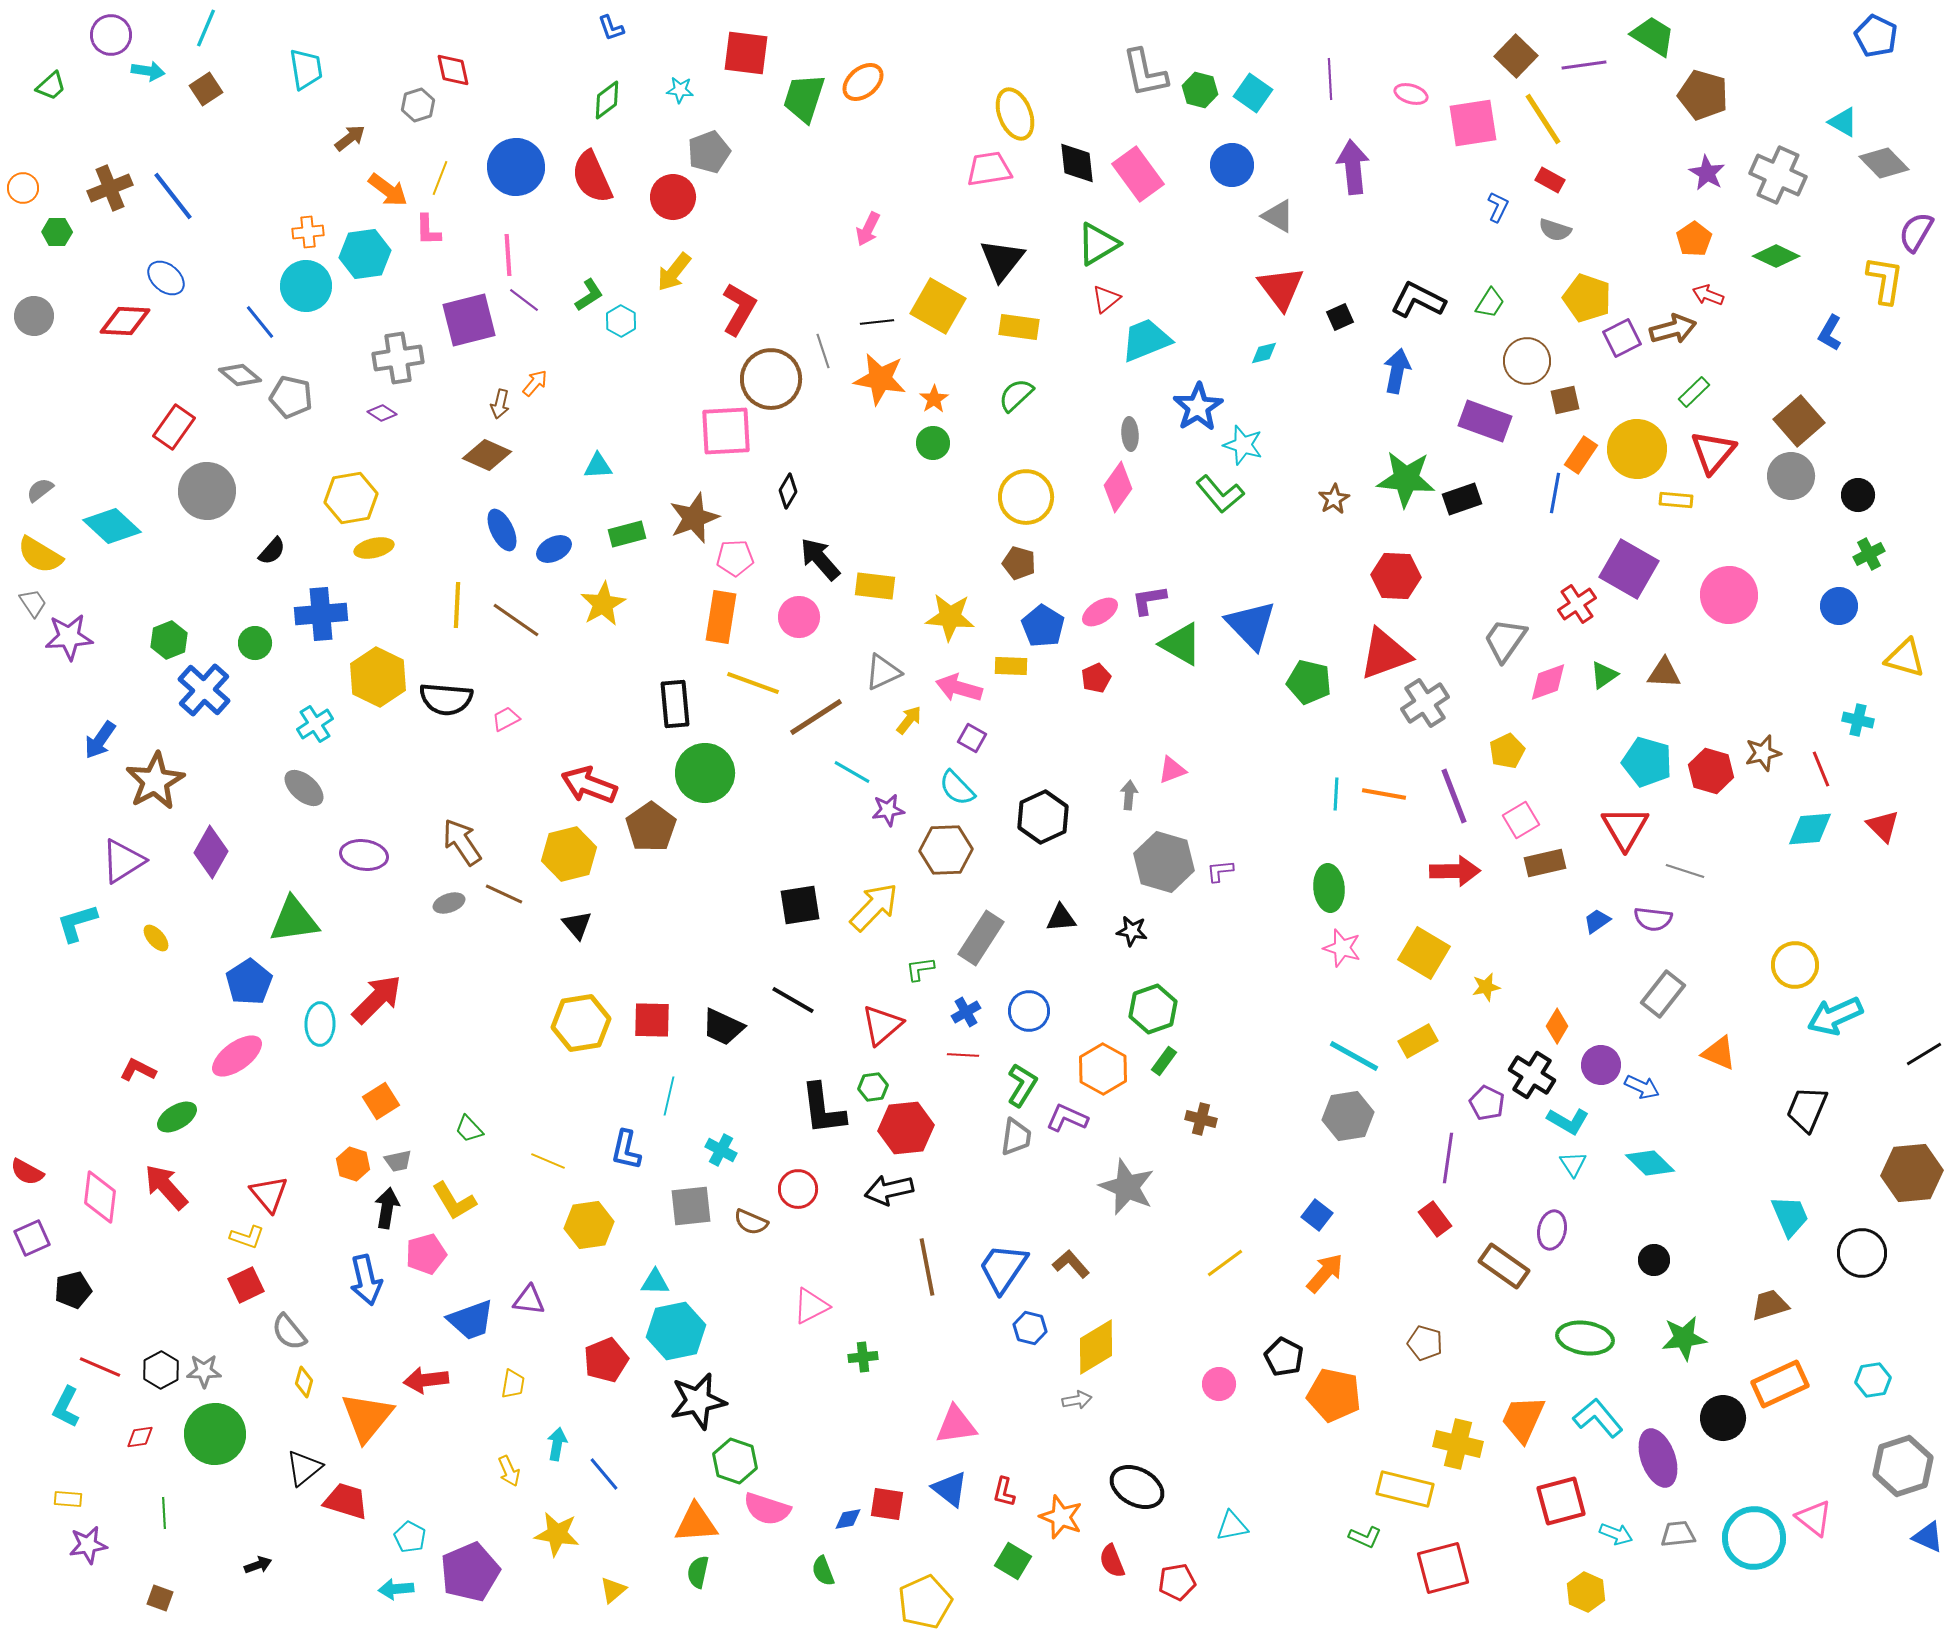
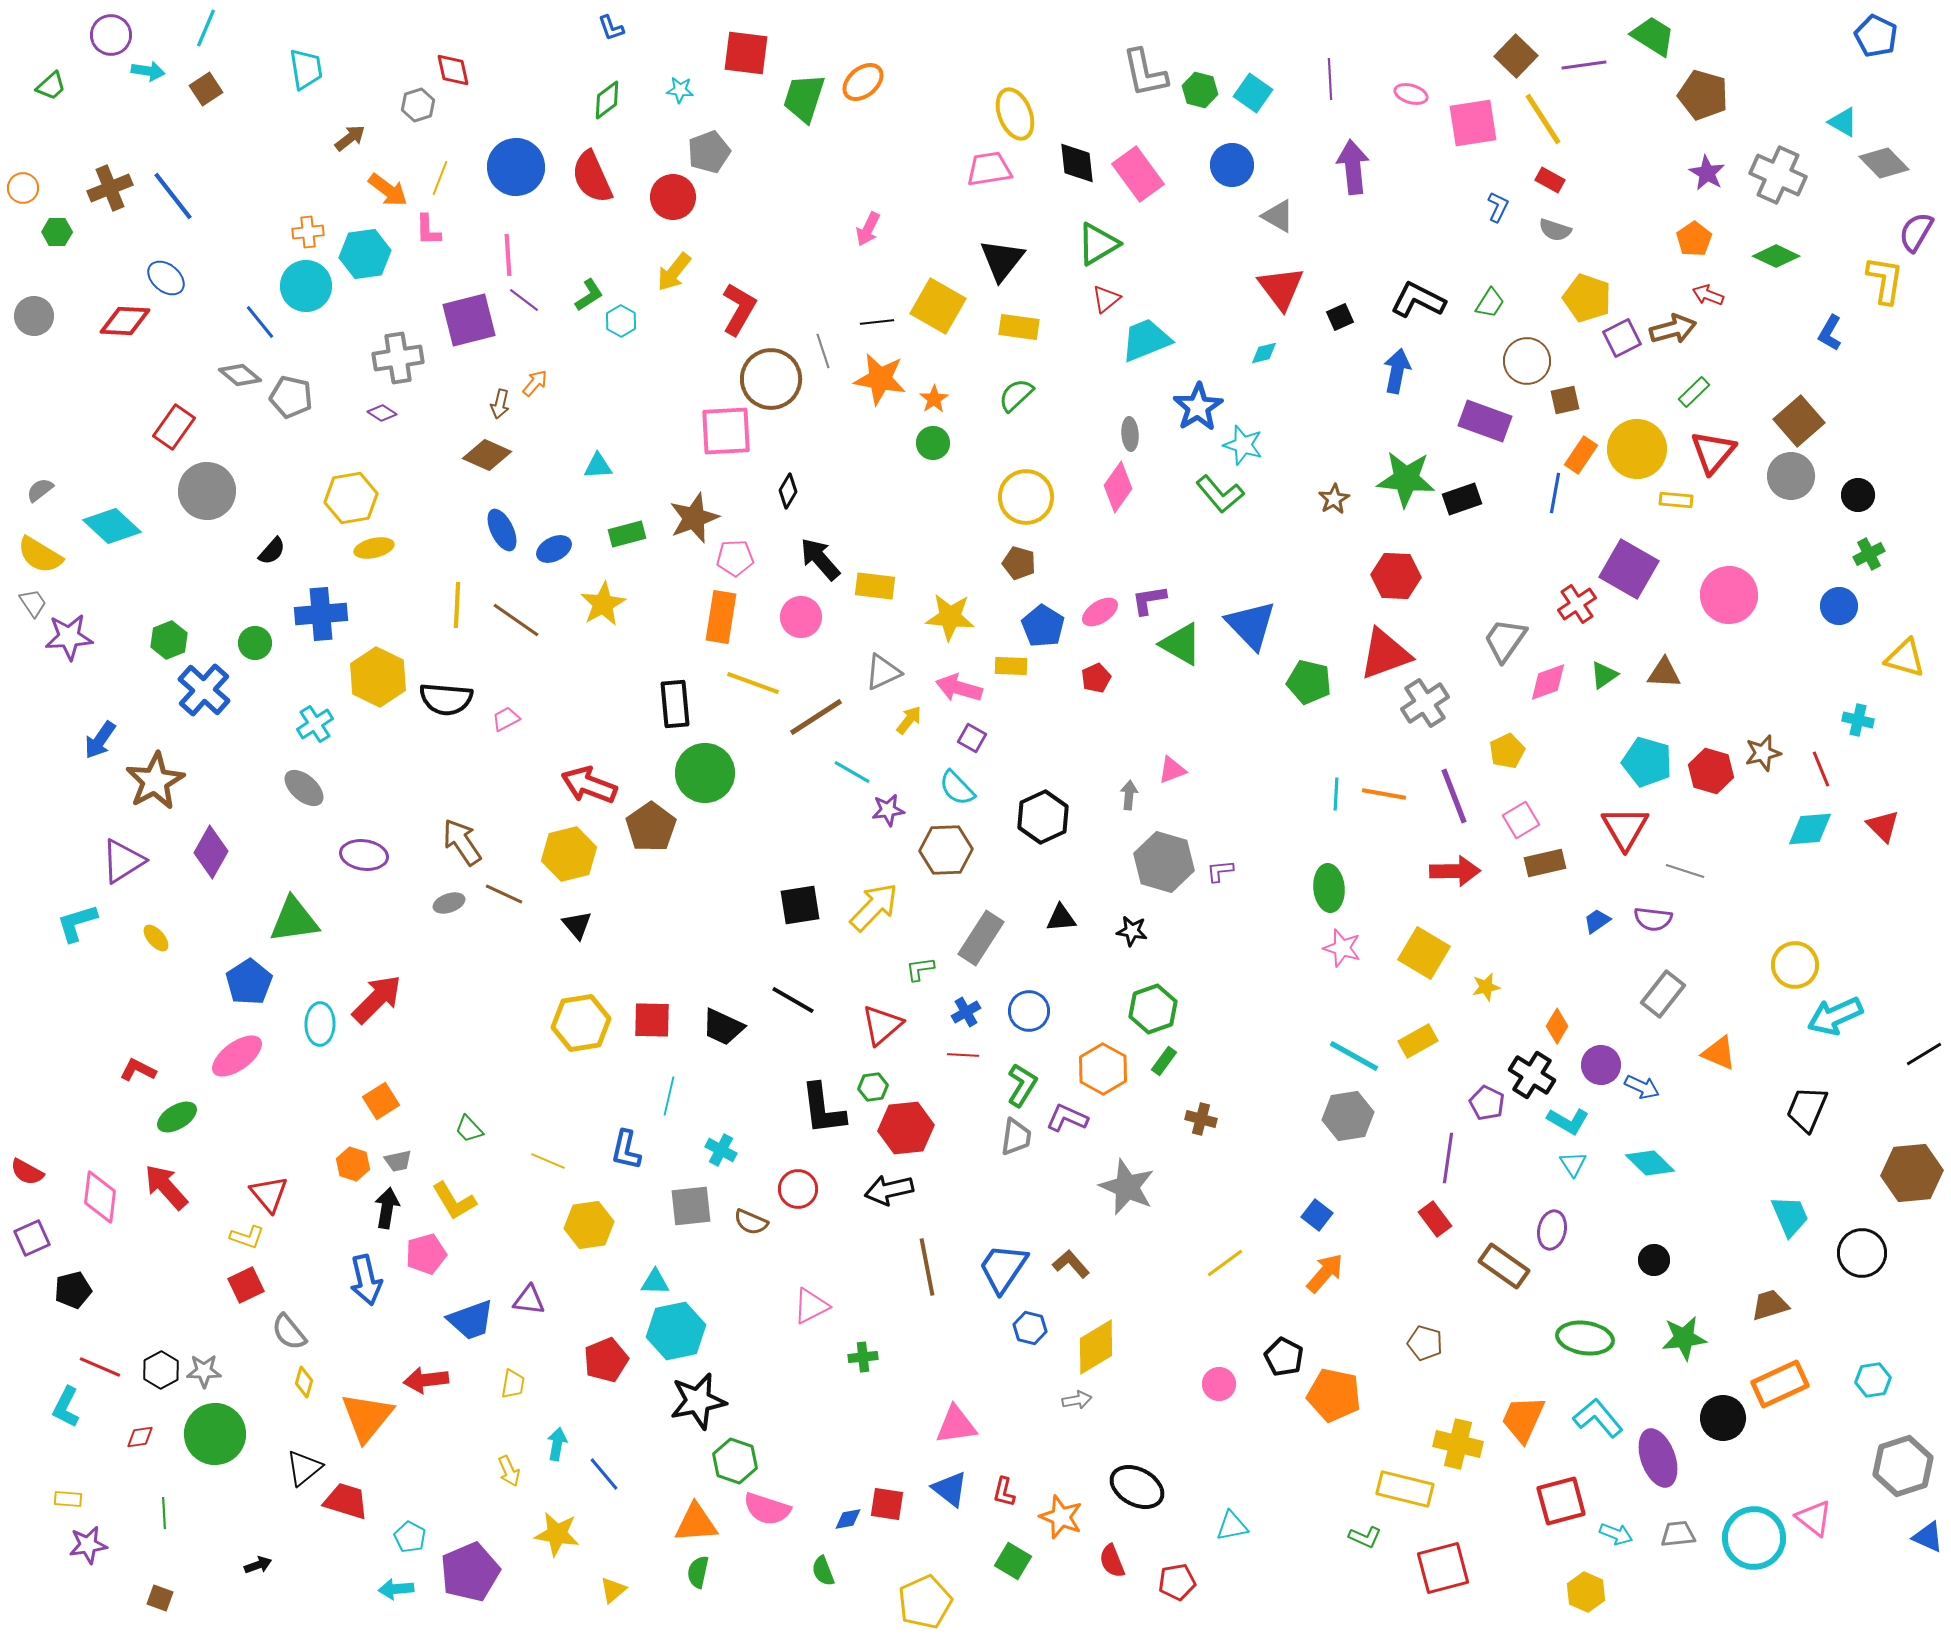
pink circle at (799, 617): moved 2 px right
